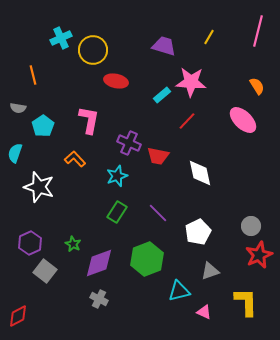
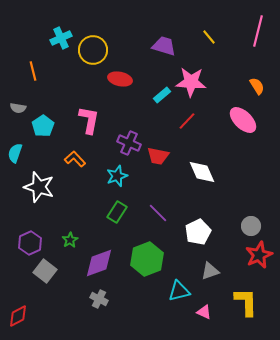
yellow line: rotated 70 degrees counterclockwise
orange line: moved 4 px up
red ellipse: moved 4 px right, 2 px up
white diamond: moved 2 px right, 1 px up; rotated 12 degrees counterclockwise
green star: moved 3 px left, 4 px up; rotated 14 degrees clockwise
